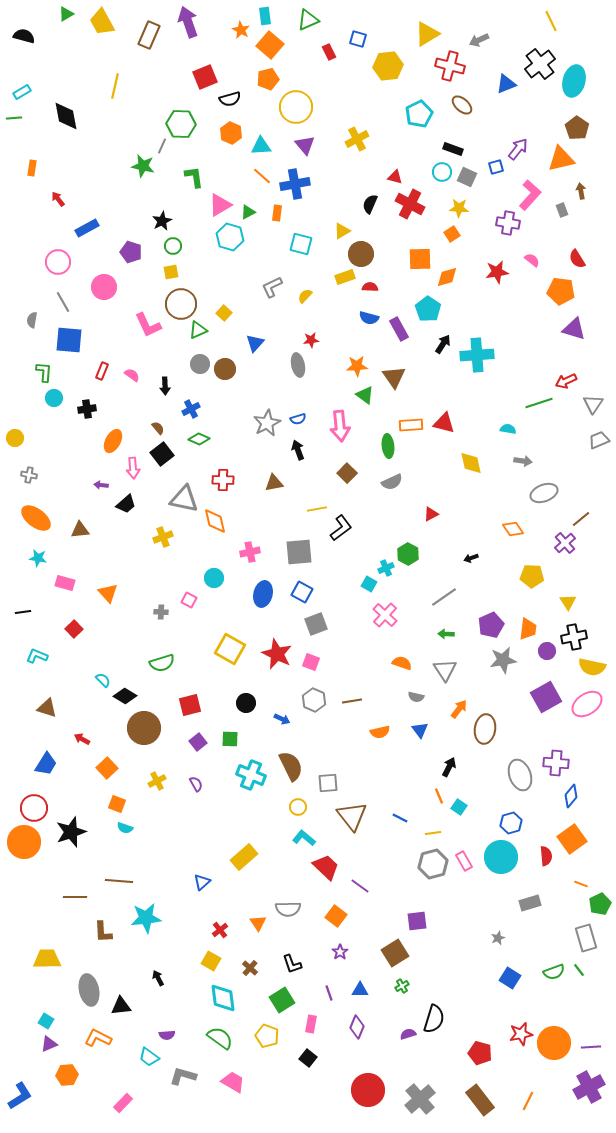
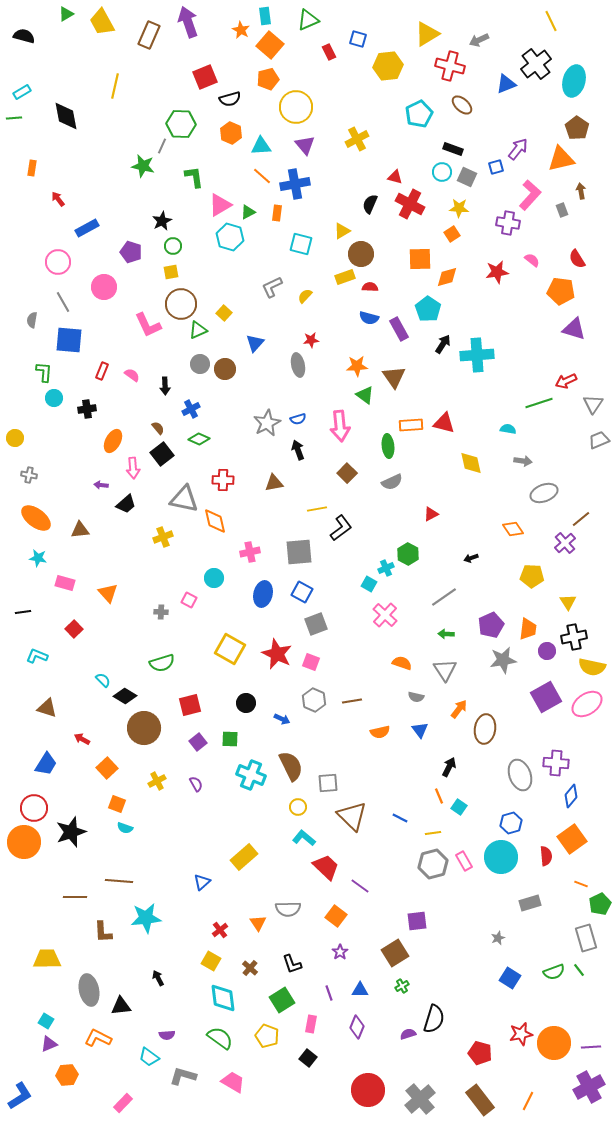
black cross at (540, 64): moved 4 px left
brown triangle at (352, 816): rotated 8 degrees counterclockwise
